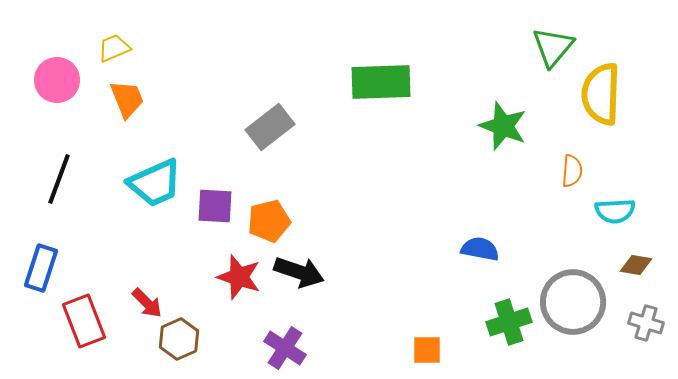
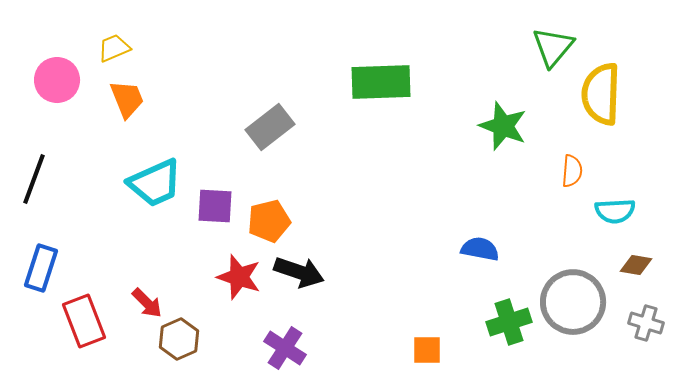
black line: moved 25 px left
